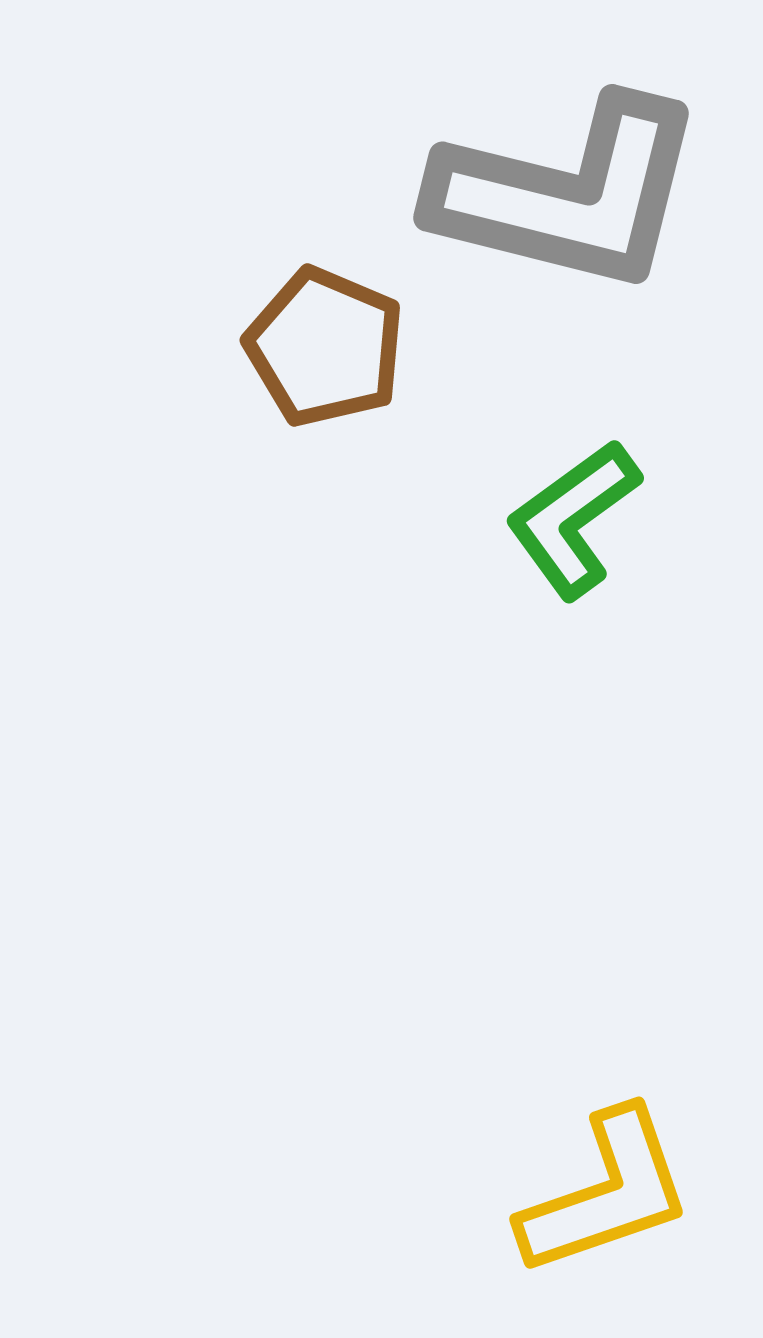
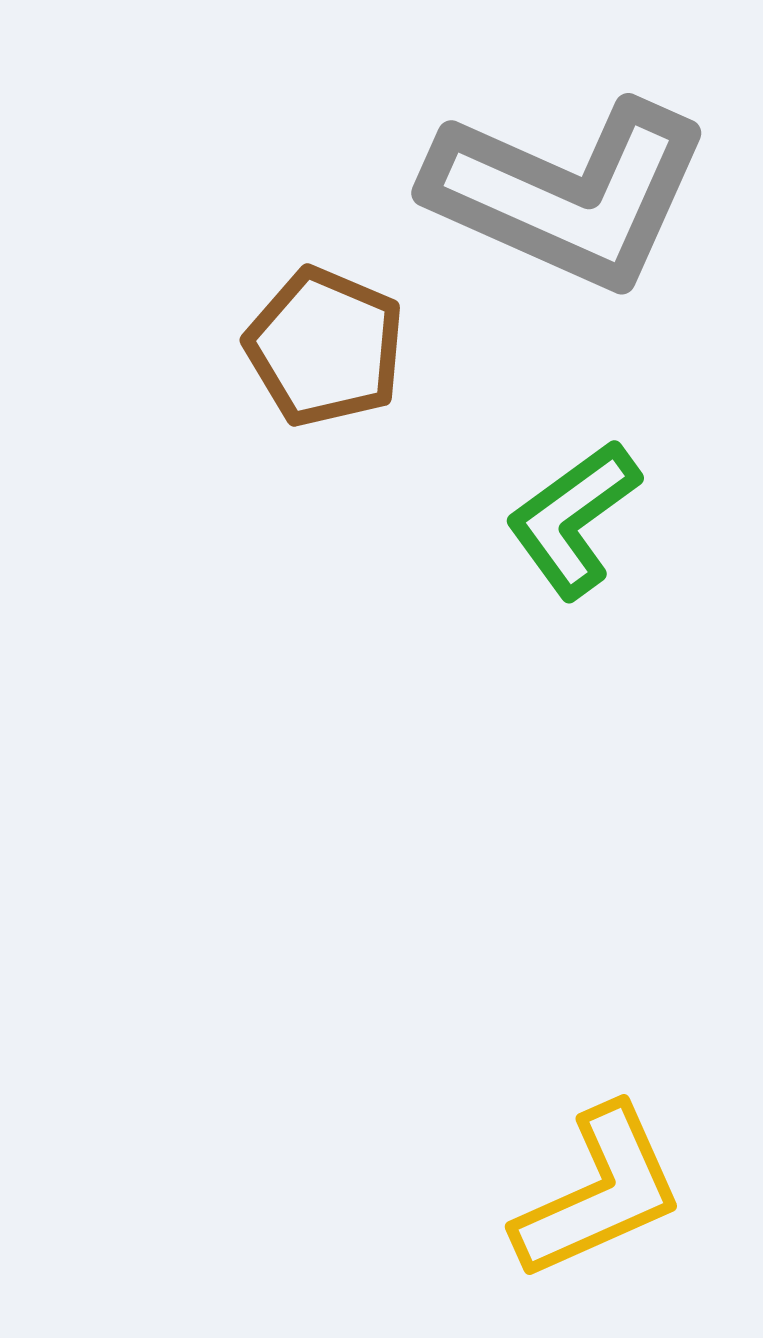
gray L-shape: rotated 10 degrees clockwise
yellow L-shape: moved 7 px left; rotated 5 degrees counterclockwise
